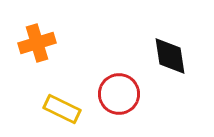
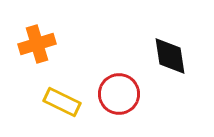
orange cross: moved 1 px down
yellow rectangle: moved 7 px up
